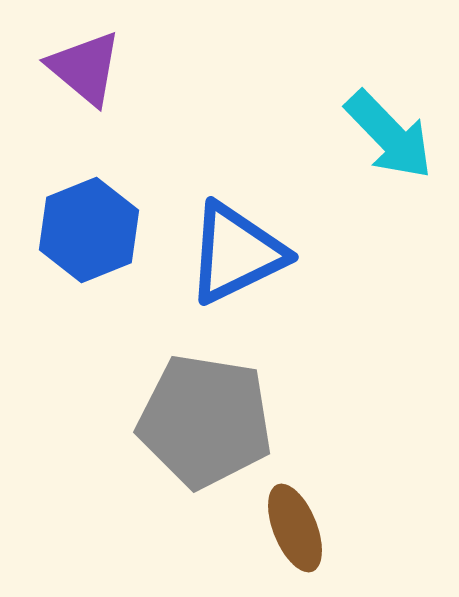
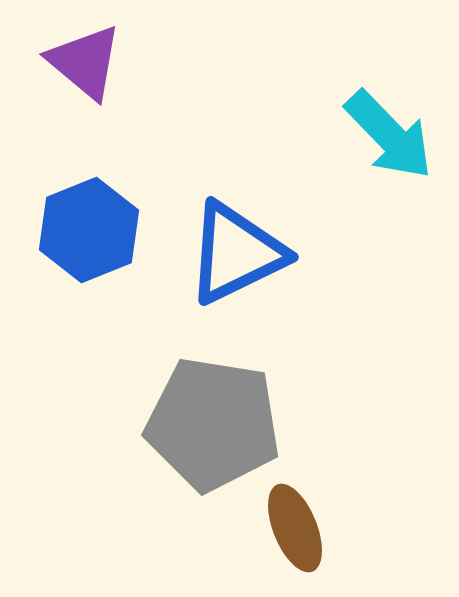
purple triangle: moved 6 px up
gray pentagon: moved 8 px right, 3 px down
